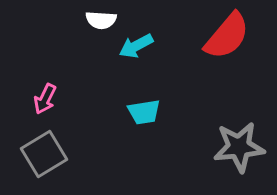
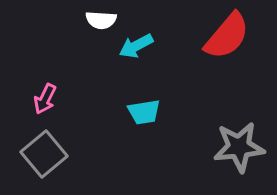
gray square: rotated 9 degrees counterclockwise
